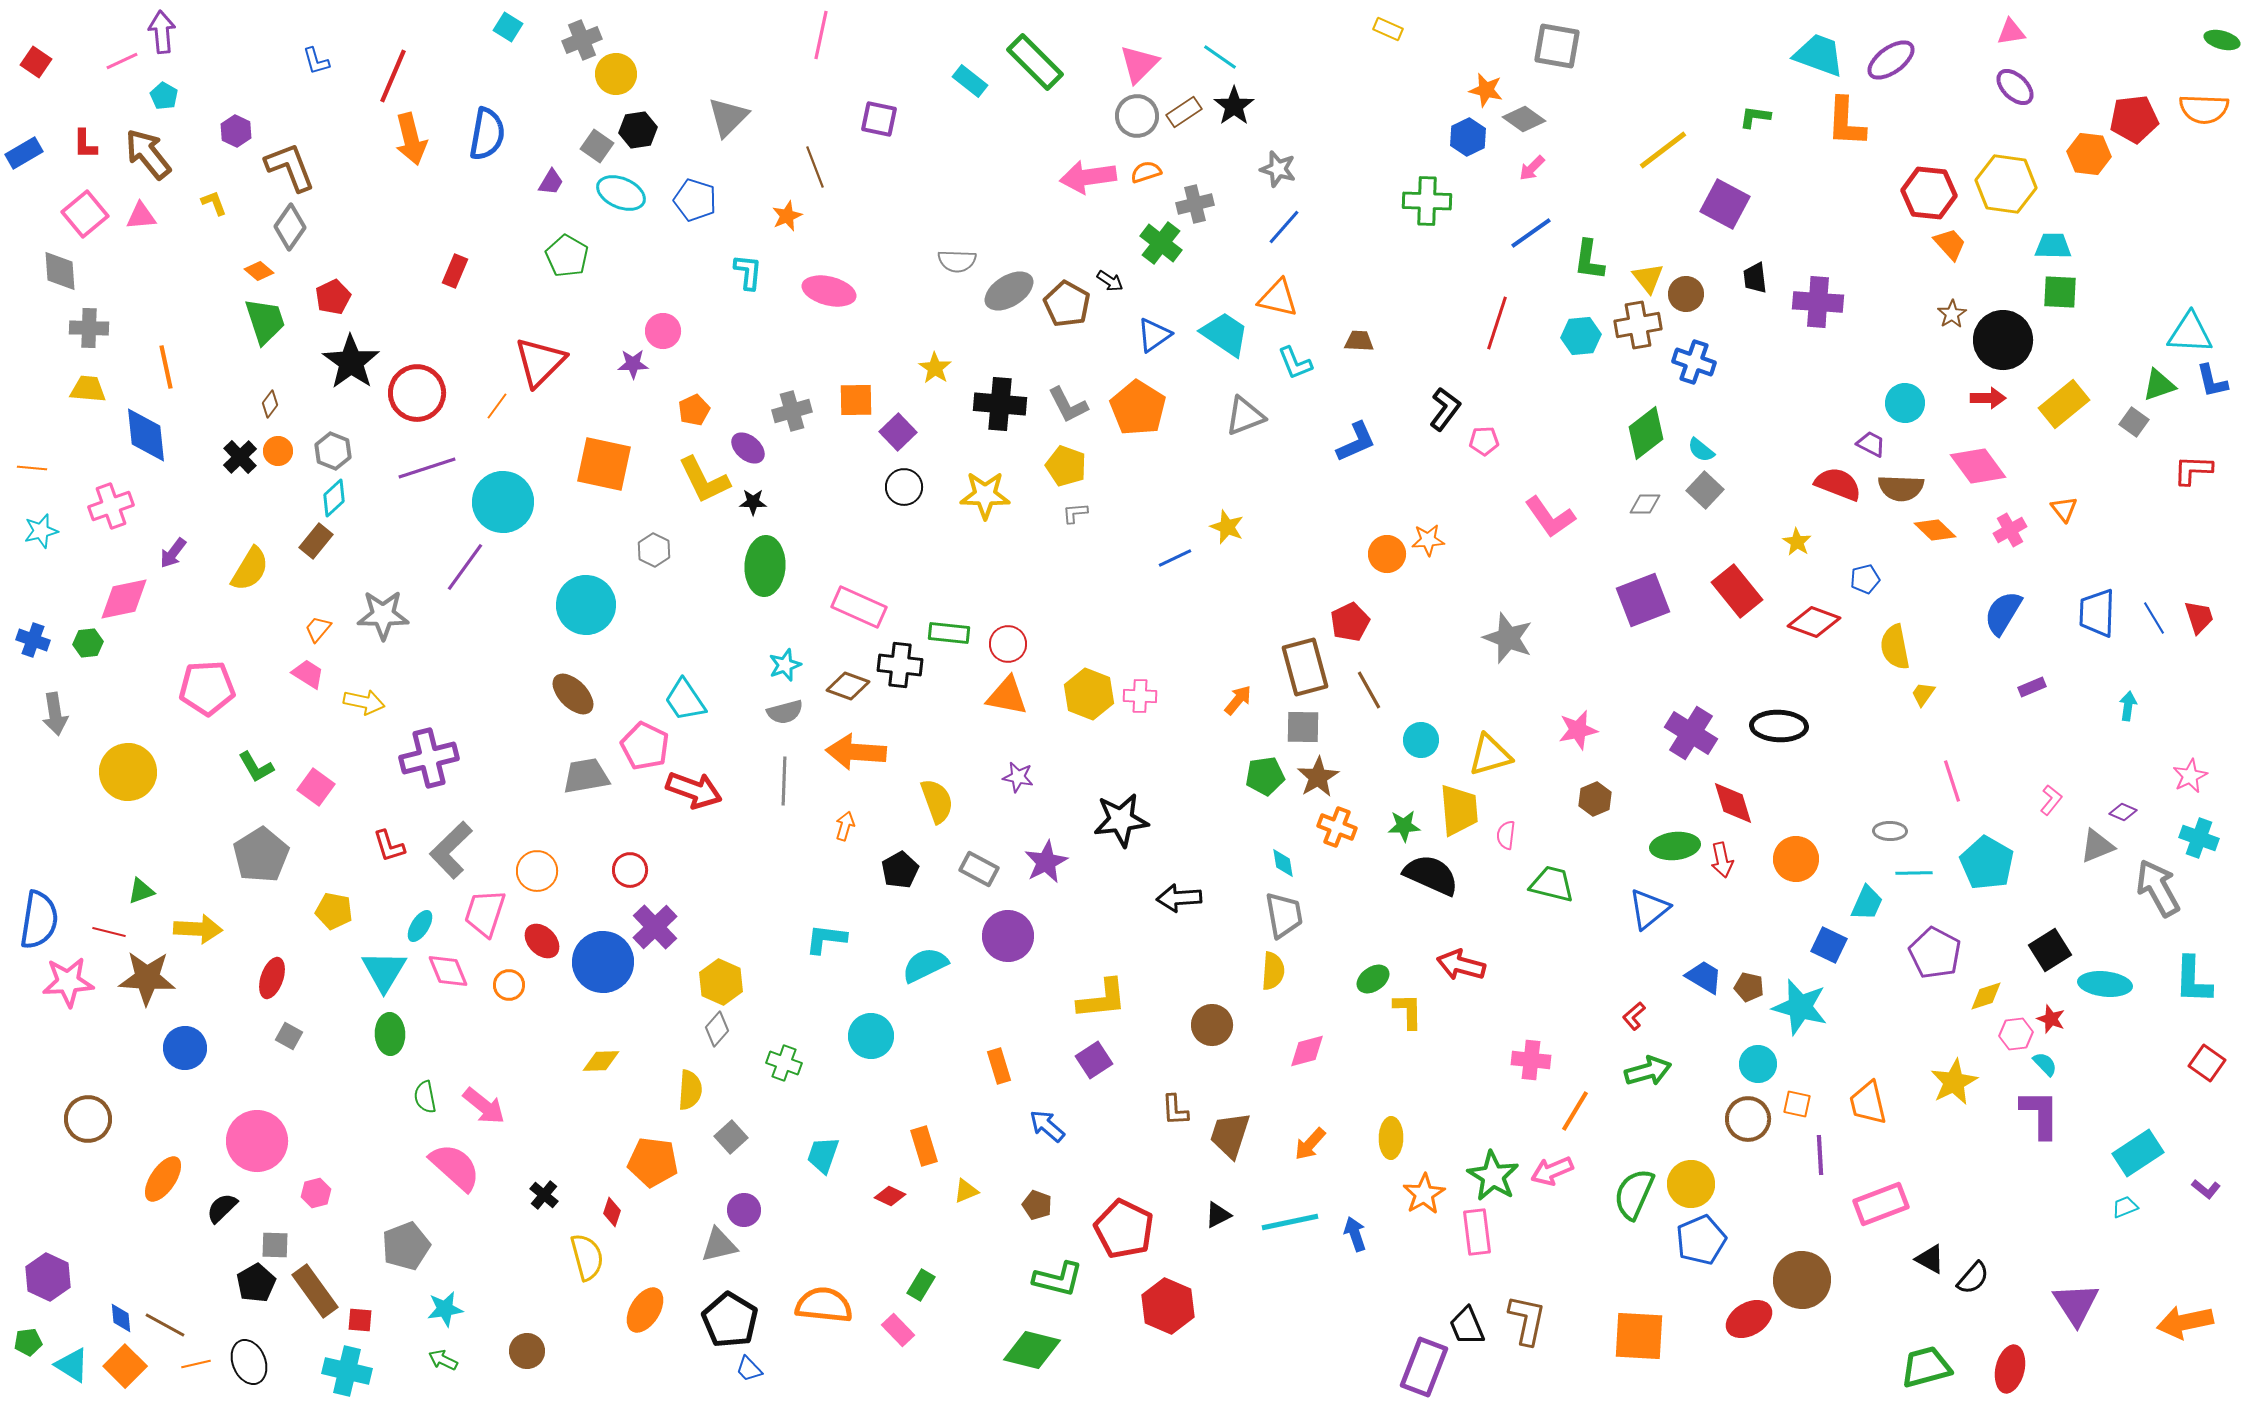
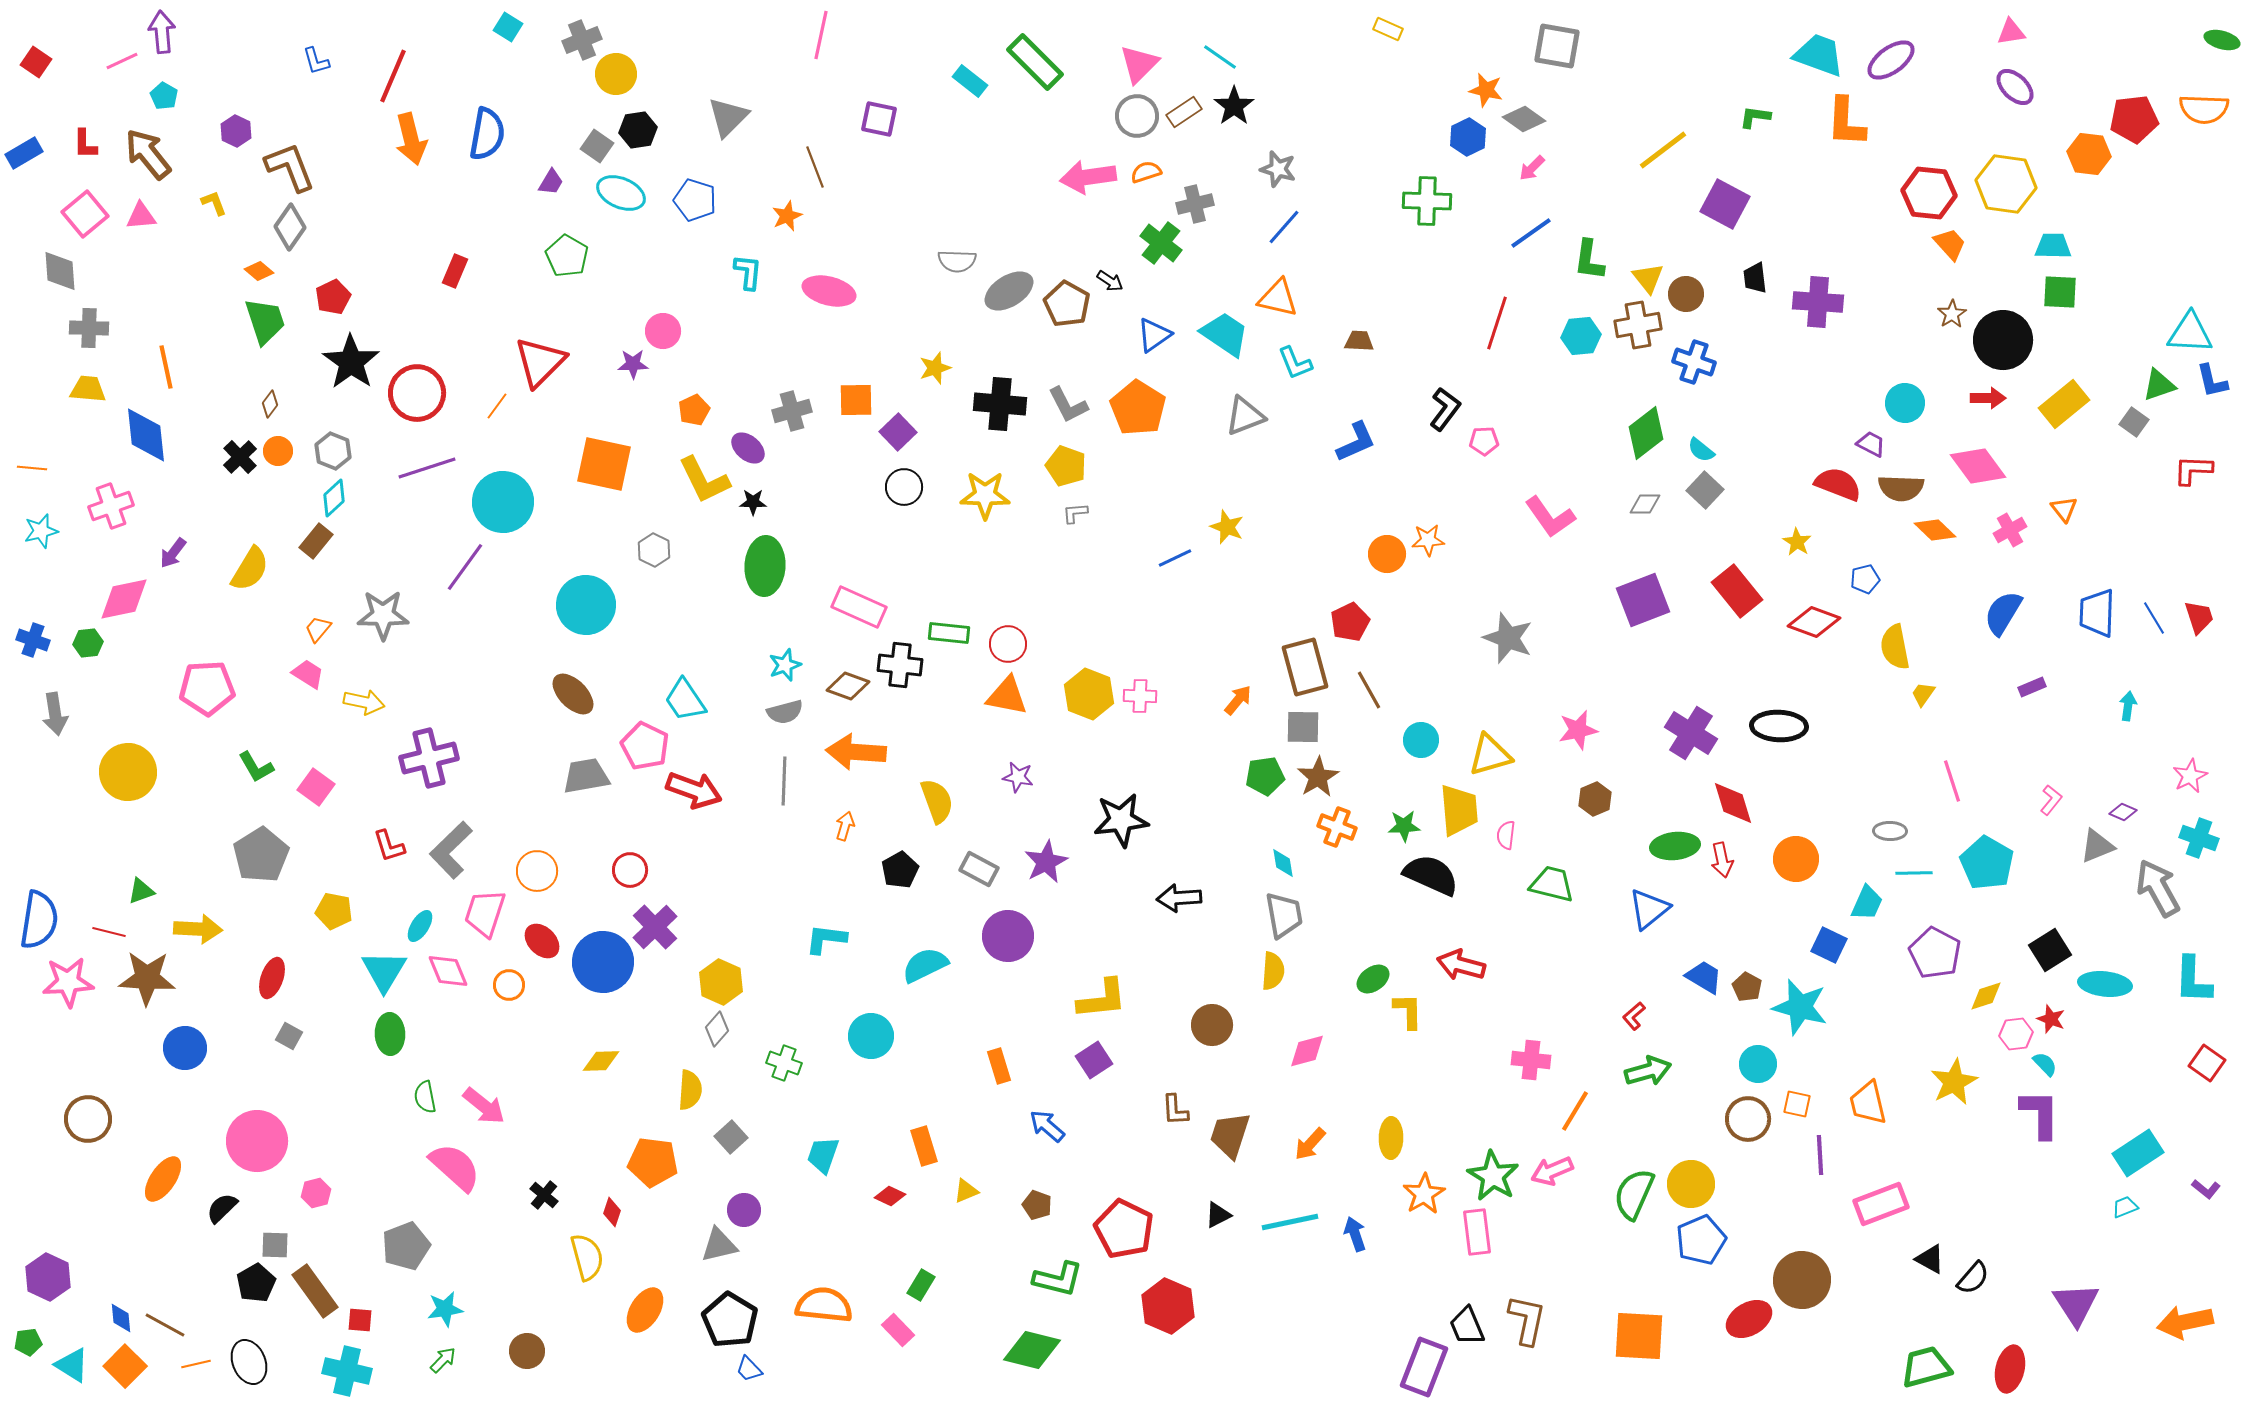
yellow star at (935, 368): rotated 20 degrees clockwise
brown pentagon at (1749, 987): moved 2 px left; rotated 16 degrees clockwise
green arrow at (443, 1360): rotated 108 degrees clockwise
